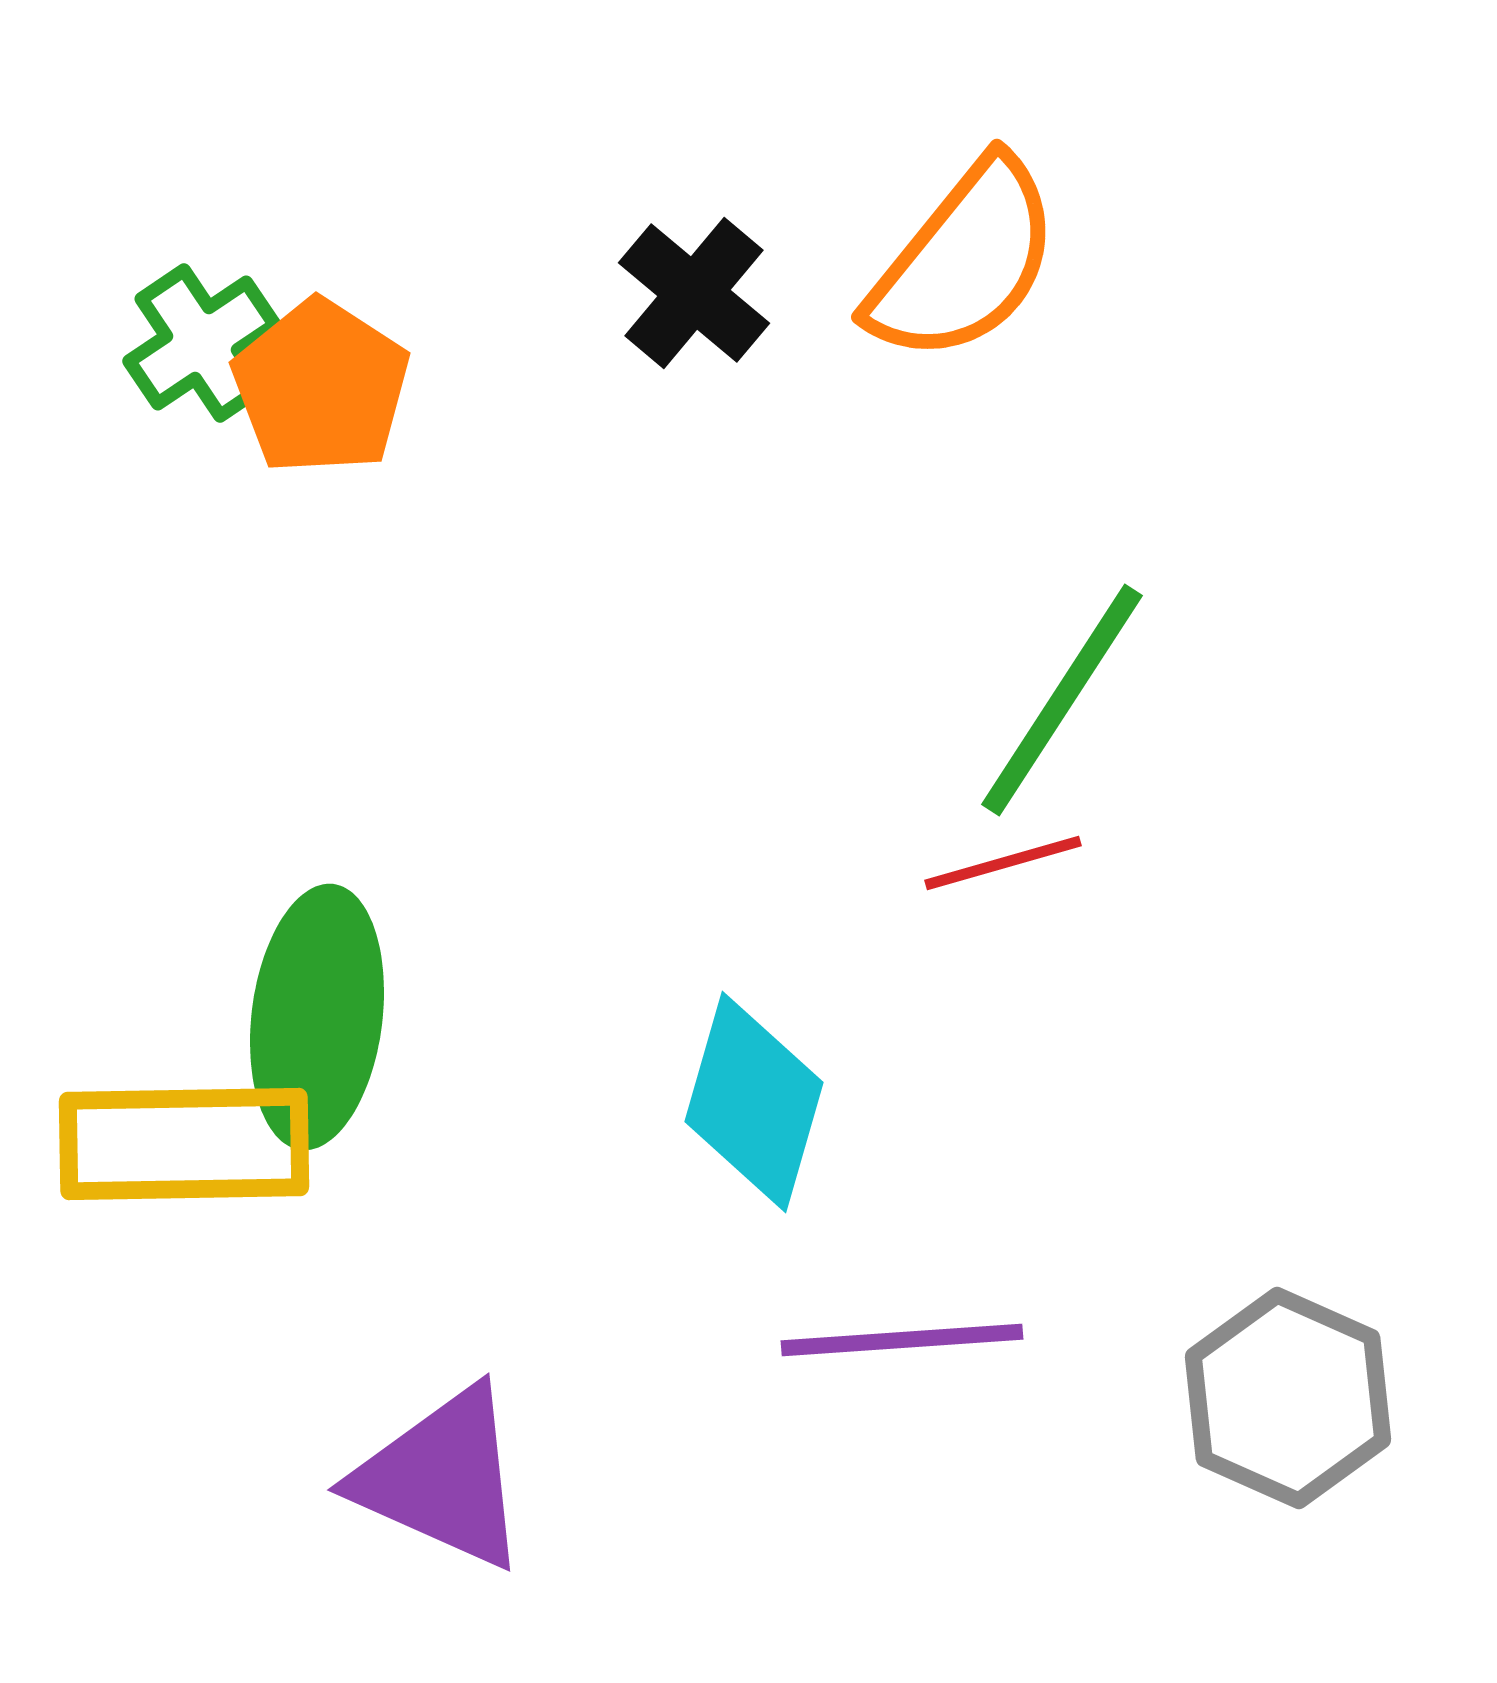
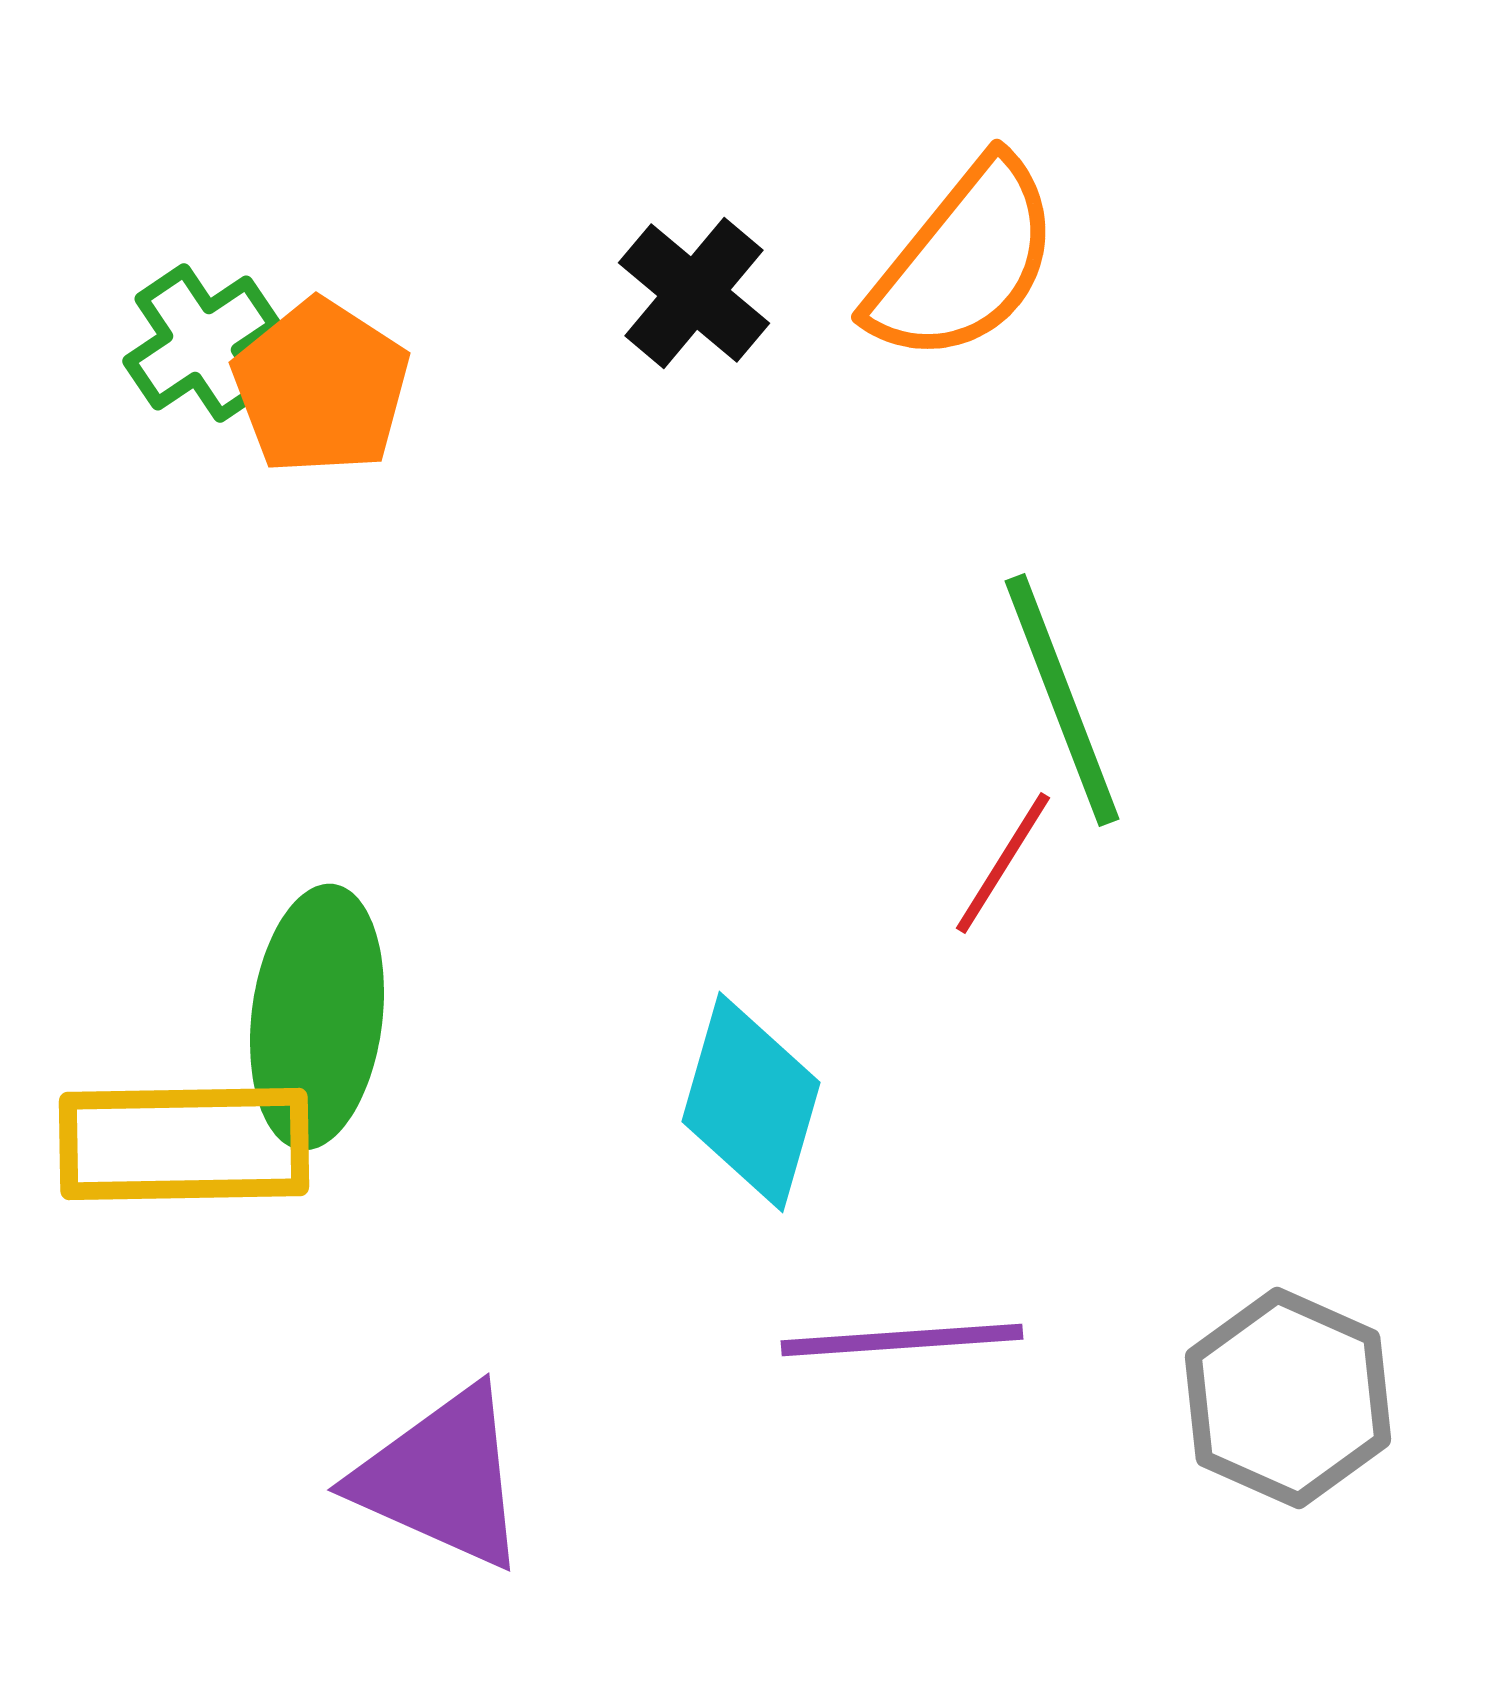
green line: rotated 54 degrees counterclockwise
red line: rotated 42 degrees counterclockwise
cyan diamond: moved 3 px left
